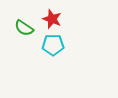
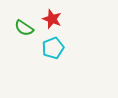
cyan pentagon: moved 3 px down; rotated 20 degrees counterclockwise
